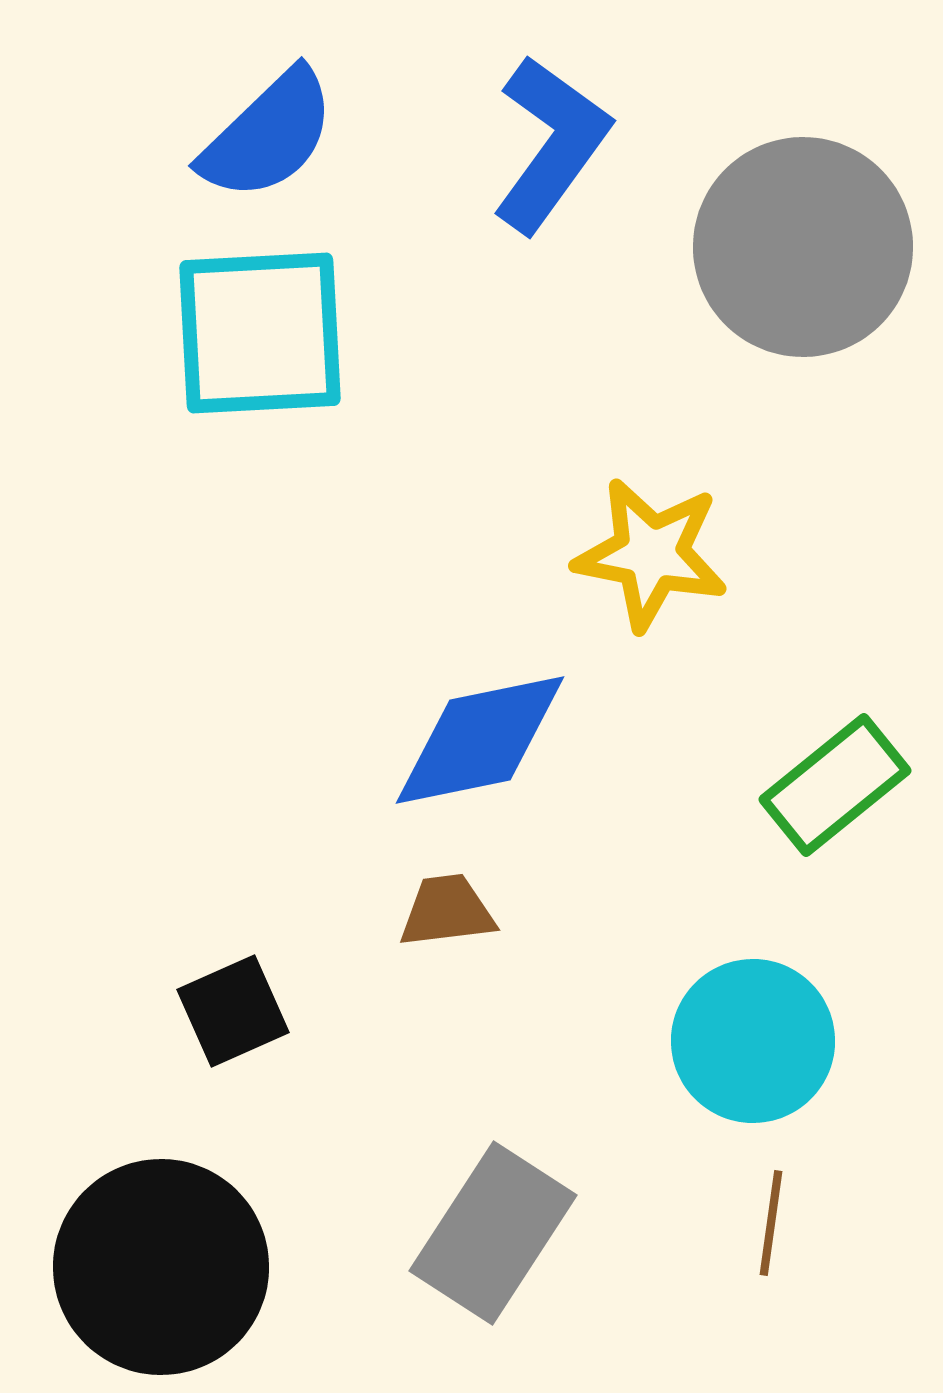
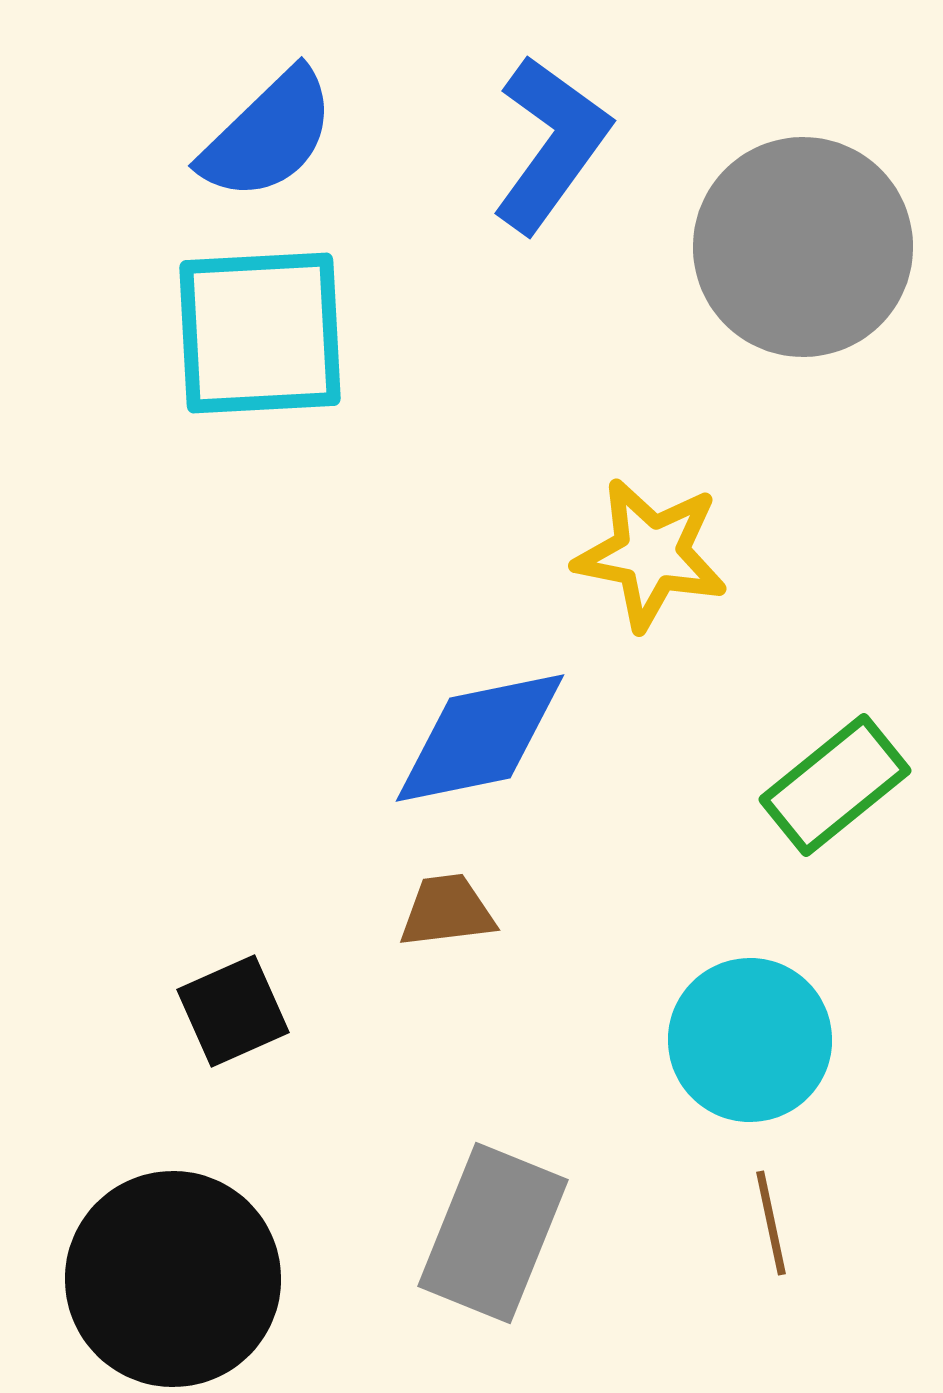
blue diamond: moved 2 px up
cyan circle: moved 3 px left, 1 px up
brown line: rotated 20 degrees counterclockwise
gray rectangle: rotated 11 degrees counterclockwise
black circle: moved 12 px right, 12 px down
